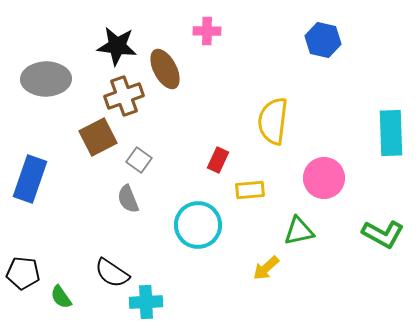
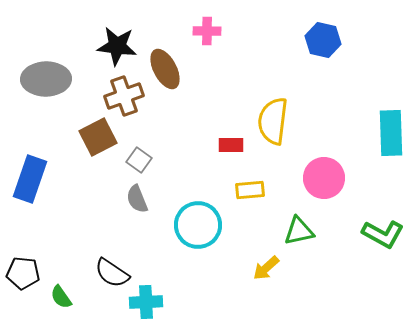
red rectangle: moved 13 px right, 15 px up; rotated 65 degrees clockwise
gray semicircle: moved 9 px right
